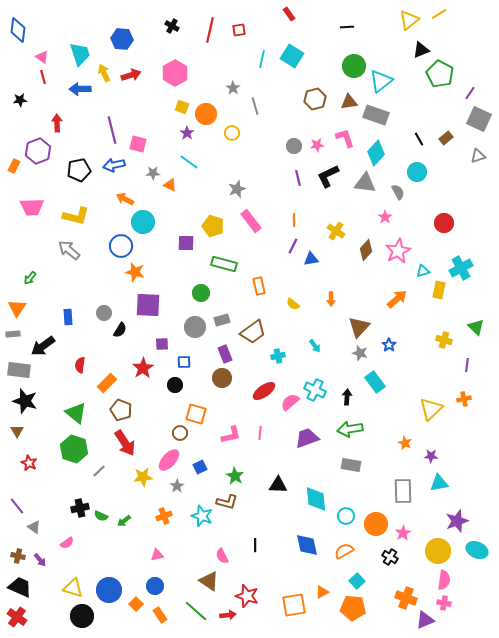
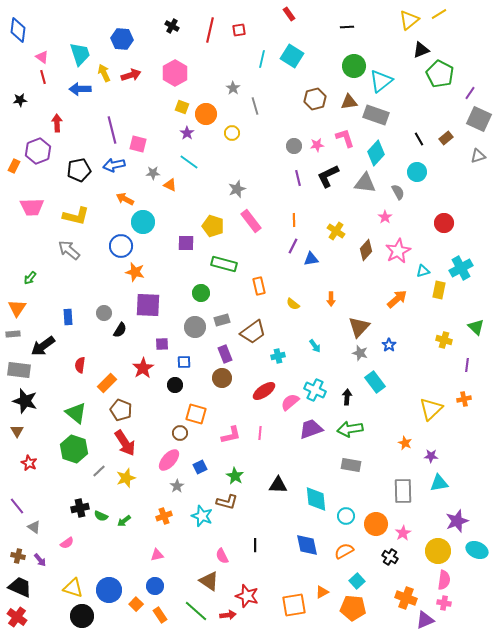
purple trapezoid at (307, 438): moved 4 px right, 9 px up
yellow star at (143, 477): moved 17 px left, 1 px down; rotated 12 degrees counterclockwise
